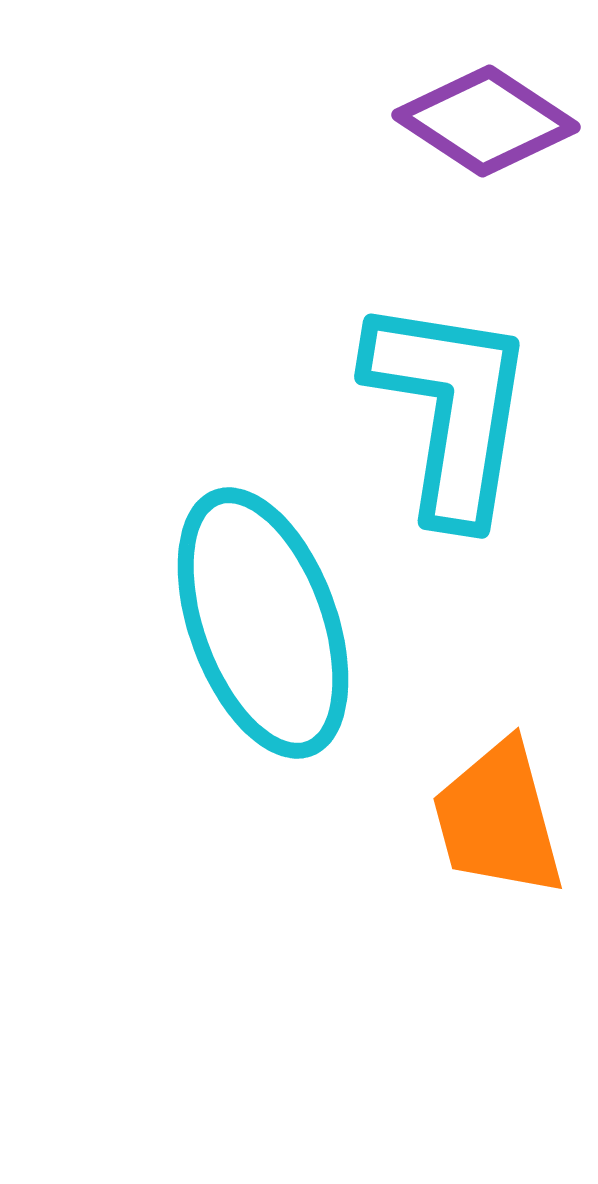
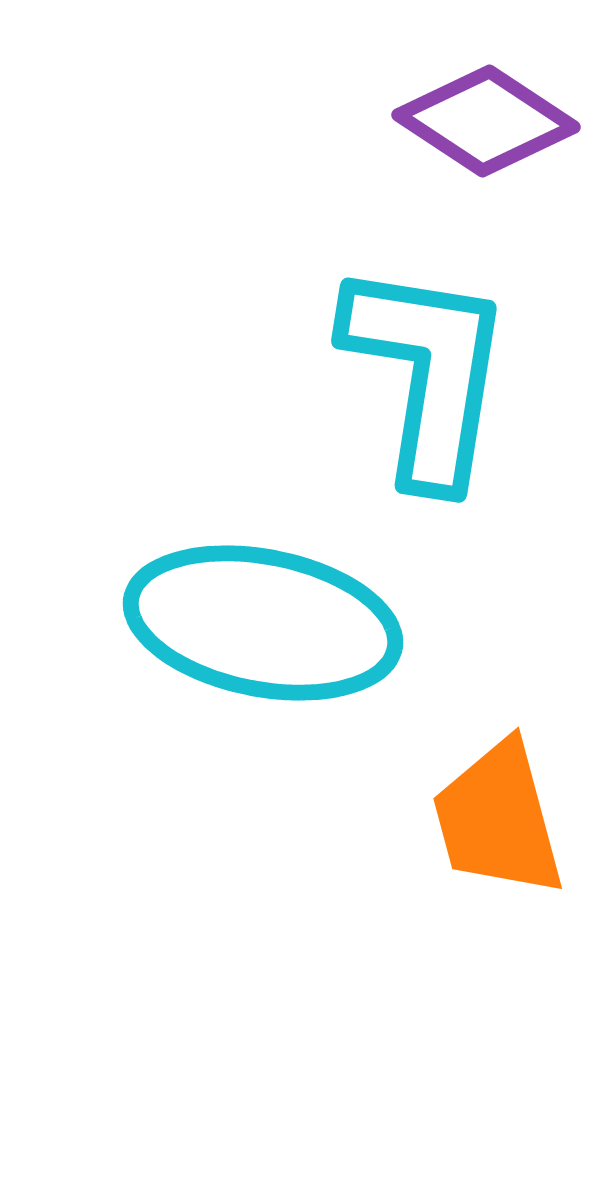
cyan L-shape: moved 23 px left, 36 px up
cyan ellipse: rotated 59 degrees counterclockwise
